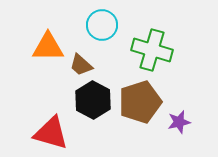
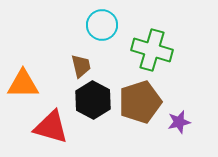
orange triangle: moved 25 px left, 37 px down
brown trapezoid: moved 1 px down; rotated 145 degrees counterclockwise
red triangle: moved 6 px up
